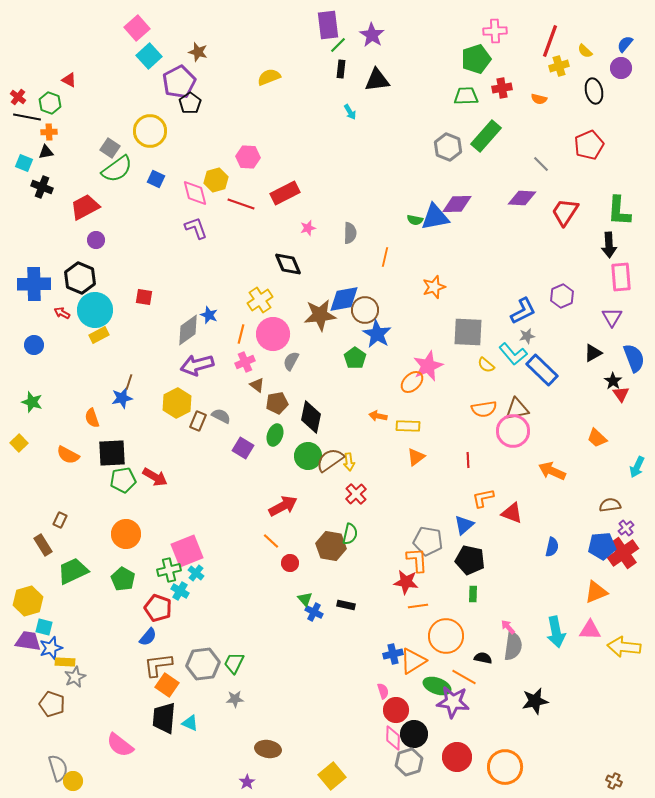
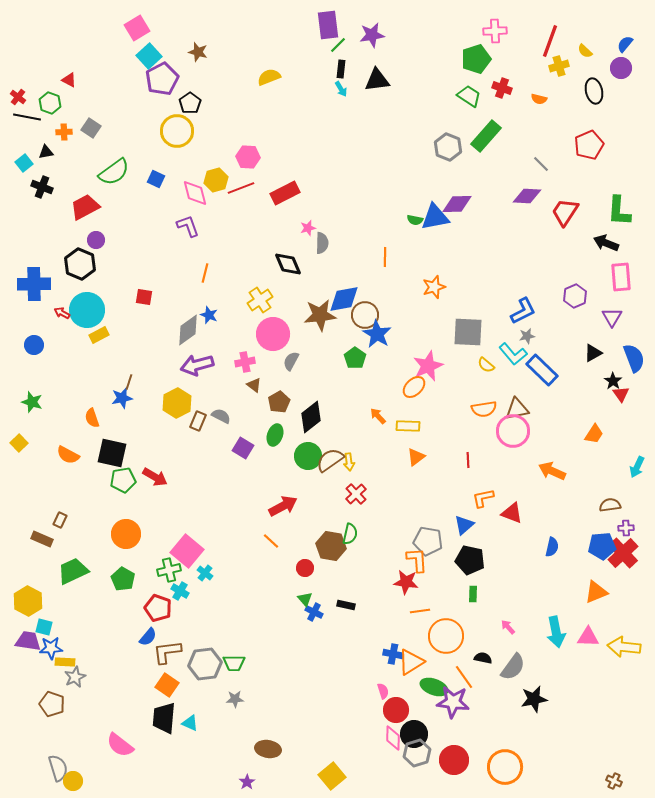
pink square at (137, 28): rotated 10 degrees clockwise
purple star at (372, 35): rotated 30 degrees clockwise
purple pentagon at (179, 82): moved 17 px left, 3 px up
red cross at (502, 88): rotated 30 degrees clockwise
green trapezoid at (466, 96): moved 3 px right; rotated 35 degrees clockwise
cyan arrow at (350, 112): moved 9 px left, 23 px up
yellow circle at (150, 131): moved 27 px right
orange cross at (49, 132): moved 15 px right
gray square at (110, 148): moved 19 px left, 20 px up
cyan square at (24, 163): rotated 30 degrees clockwise
green semicircle at (117, 169): moved 3 px left, 3 px down
purple diamond at (522, 198): moved 5 px right, 2 px up
red line at (241, 204): moved 16 px up; rotated 40 degrees counterclockwise
purple L-shape at (196, 228): moved 8 px left, 2 px up
gray semicircle at (350, 233): moved 28 px left, 10 px down
black arrow at (609, 245): moved 3 px left, 2 px up; rotated 115 degrees clockwise
orange line at (385, 257): rotated 12 degrees counterclockwise
black hexagon at (80, 278): moved 14 px up
purple hexagon at (562, 296): moved 13 px right
cyan circle at (95, 310): moved 8 px left
brown circle at (365, 310): moved 5 px down
orange line at (241, 334): moved 36 px left, 61 px up
pink cross at (245, 362): rotated 12 degrees clockwise
orange ellipse at (412, 382): moved 2 px right, 5 px down
brown triangle at (257, 385): moved 3 px left
brown pentagon at (277, 403): moved 2 px right, 1 px up; rotated 20 degrees counterclockwise
orange arrow at (378, 416): rotated 36 degrees clockwise
black diamond at (311, 417): rotated 40 degrees clockwise
orange trapezoid at (597, 438): moved 3 px left, 4 px up; rotated 100 degrees counterclockwise
black square at (112, 453): rotated 16 degrees clockwise
purple cross at (626, 528): rotated 35 degrees clockwise
brown rectangle at (43, 545): moved 1 px left, 6 px up; rotated 35 degrees counterclockwise
pink square at (187, 551): rotated 28 degrees counterclockwise
red cross at (623, 553): rotated 8 degrees counterclockwise
red circle at (290, 563): moved 15 px right, 5 px down
cyan cross at (196, 573): moved 9 px right
yellow hexagon at (28, 601): rotated 16 degrees counterclockwise
orange line at (418, 606): moved 2 px right, 5 px down
pink triangle at (590, 630): moved 2 px left, 7 px down
gray semicircle at (513, 646): moved 21 px down; rotated 28 degrees clockwise
blue star at (51, 648): rotated 15 degrees clockwise
blue cross at (393, 654): rotated 24 degrees clockwise
orange triangle at (413, 661): moved 2 px left, 1 px down
green trapezoid at (234, 663): rotated 115 degrees counterclockwise
gray hexagon at (203, 664): moved 2 px right
brown L-shape at (158, 665): moved 9 px right, 13 px up
orange line at (464, 677): rotated 25 degrees clockwise
green ellipse at (437, 686): moved 3 px left, 1 px down
black star at (535, 701): moved 1 px left, 2 px up
red circle at (457, 757): moved 3 px left, 3 px down
gray hexagon at (409, 762): moved 8 px right, 9 px up
